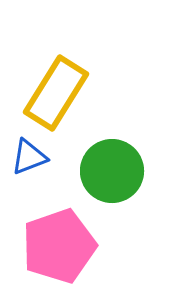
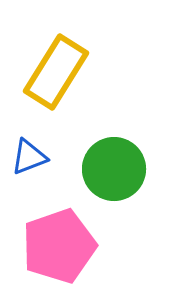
yellow rectangle: moved 21 px up
green circle: moved 2 px right, 2 px up
